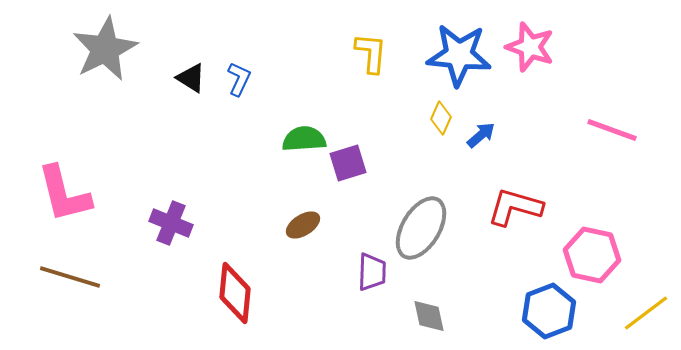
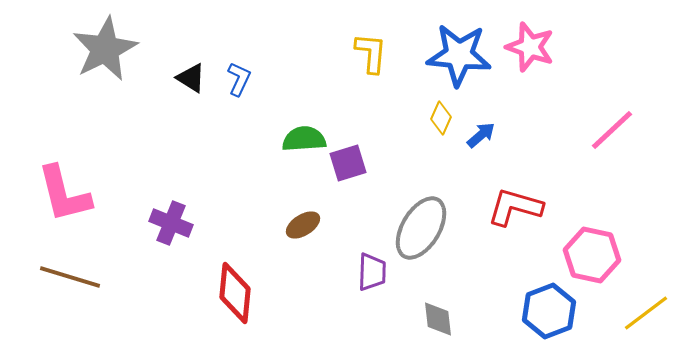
pink line: rotated 63 degrees counterclockwise
gray diamond: moved 9 px right, 3 px down; rotated 6 degrees clockwise
